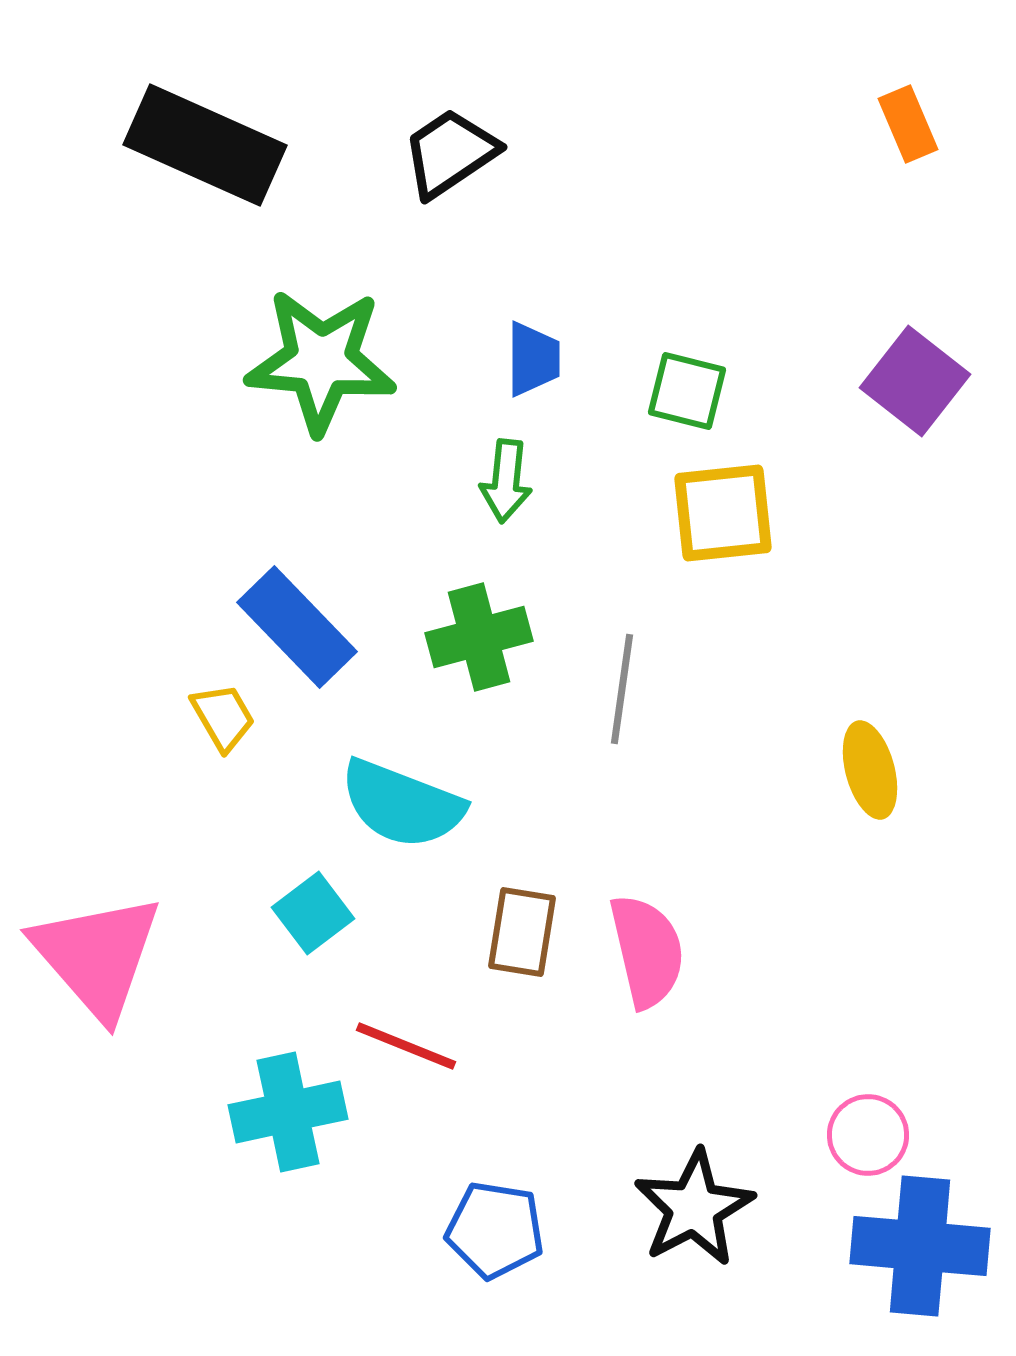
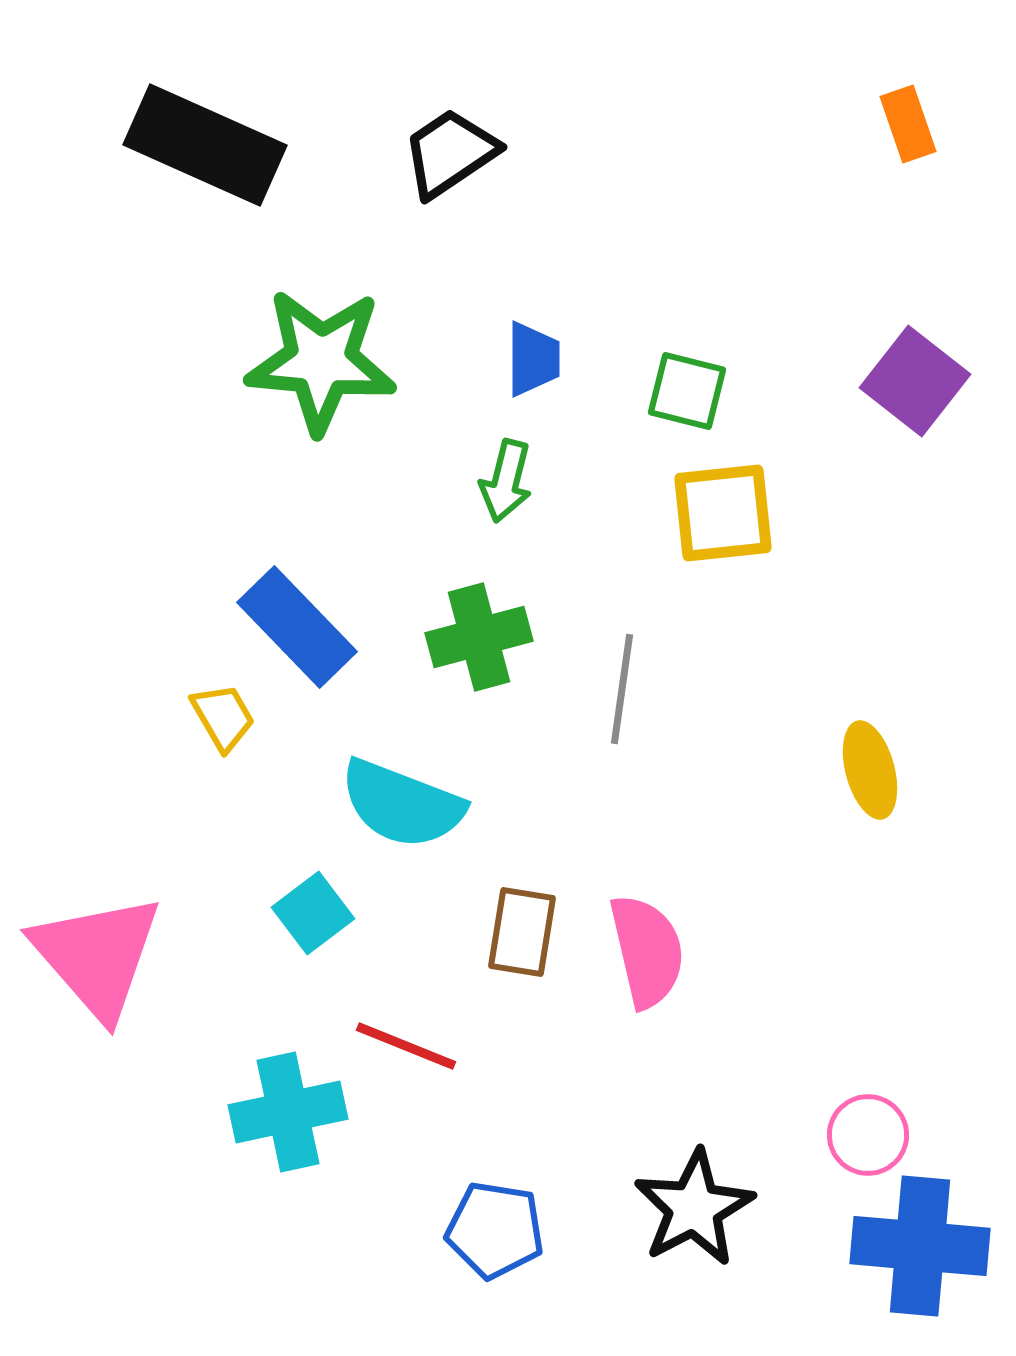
orange rectangle: rotated 4 degrees clockwise
green arrow: rotated 8 degrees clockwise
